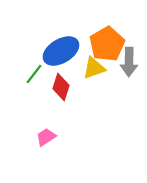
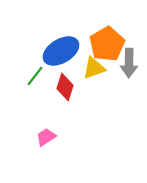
gray arrow: moved 1 px down
green line: moved 1 px right, 2 px down
red diamond: moved 4 px right
